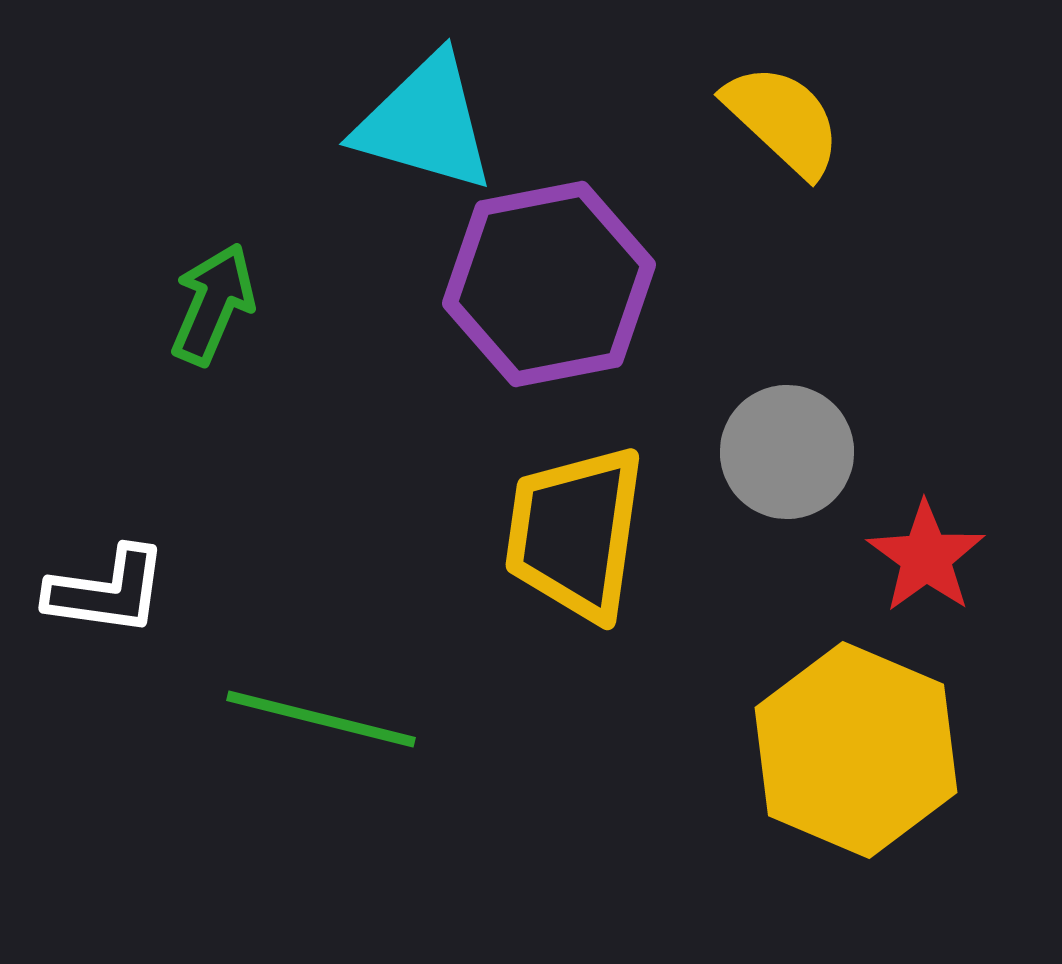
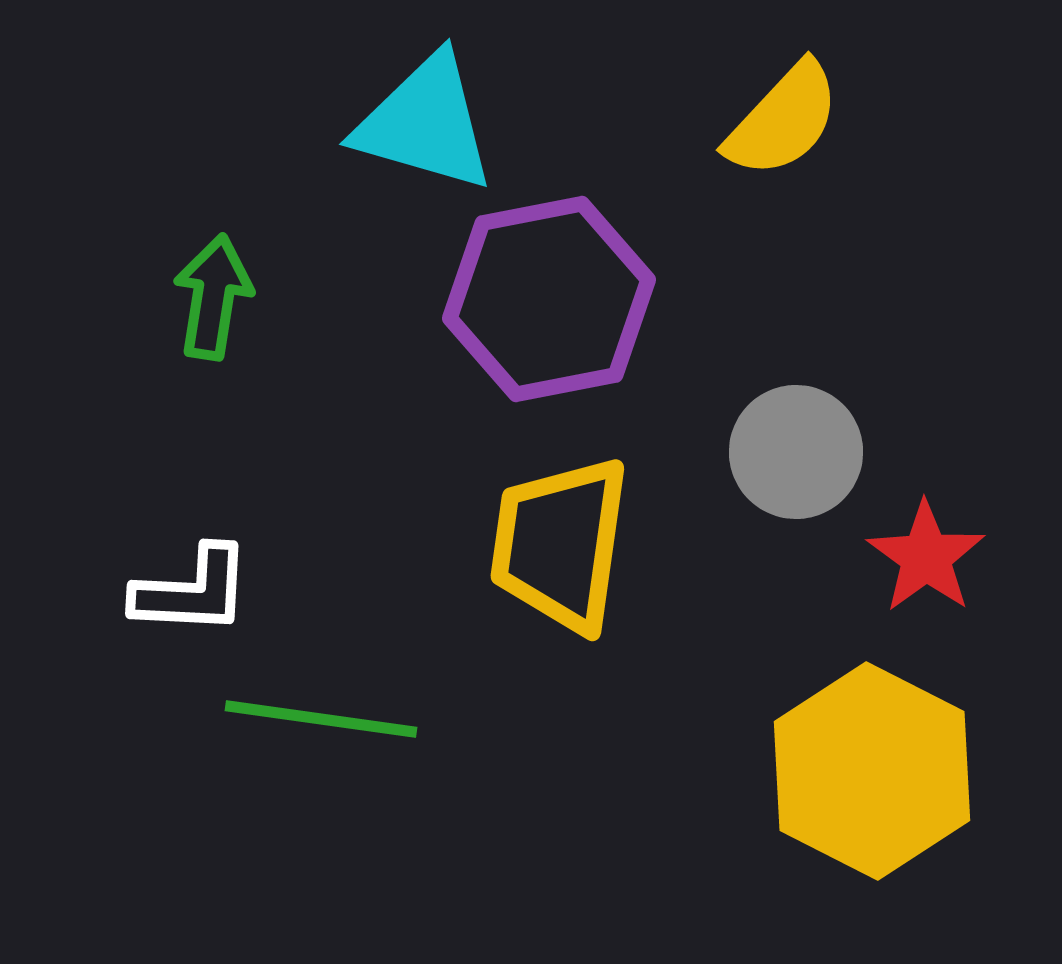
yellow semicircle: rotated 90 degrees clockwise
purple hexagon: moved 15 px down
green arrow: moved 7 px up; rotated 14 degrees counterclockwise
gray circle: moved 9 px right
yellow trapezoid: moved 15 px left, 11 px down
white L-shape: moved 85 px right; rotated 5 degrees counterclockwise
green line: rotated 6 degrees counterclockwise
yellow hexagon: moved 16 px right, 21 px down; rotated 4 degrees clockwise
